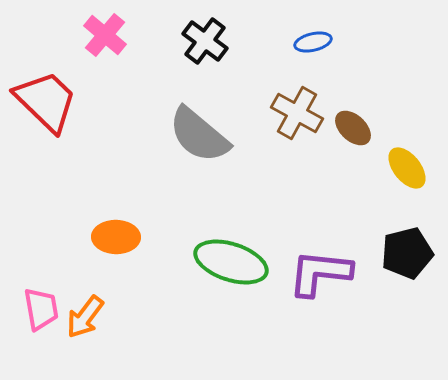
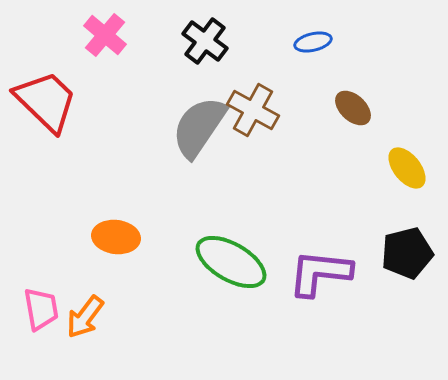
brown cross: moved 44 px left, 3 px up
brown ellipse: moved 20 px up
gray semicircle: moved 8 px up; rotated 84 degrees clockwise
orange ellipse: rotated 6 degrees clockwise
green ellipse: rotated 12 degrees clockwise
